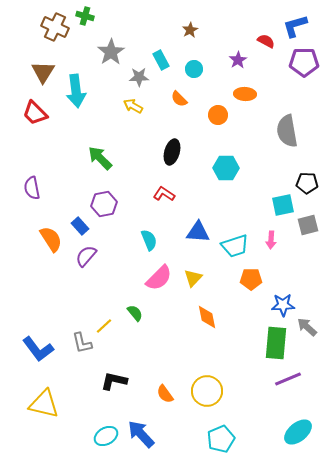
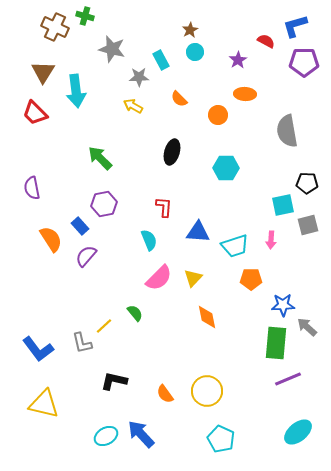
gray star at (111, 52): moved 1 px right, 3 px up; rotated 24 degrees counterclockwise
cyan circle at (194, 69): moved 1 px right, 17 px up
red L-shape at (164, 194): moved 13 px down; rotated 60 degrees clockwise
cyan pentagon at (221, 439): rotated 24 degrees counterclockwise
